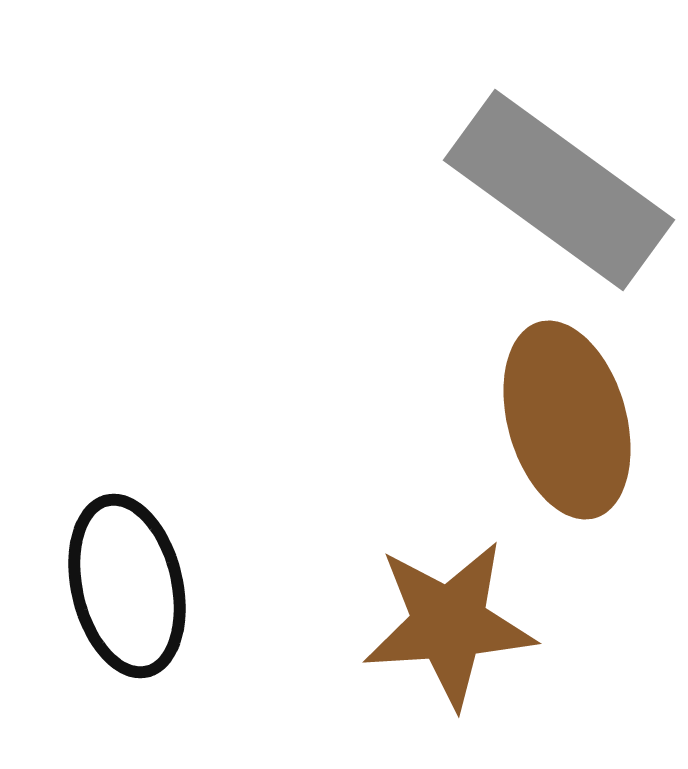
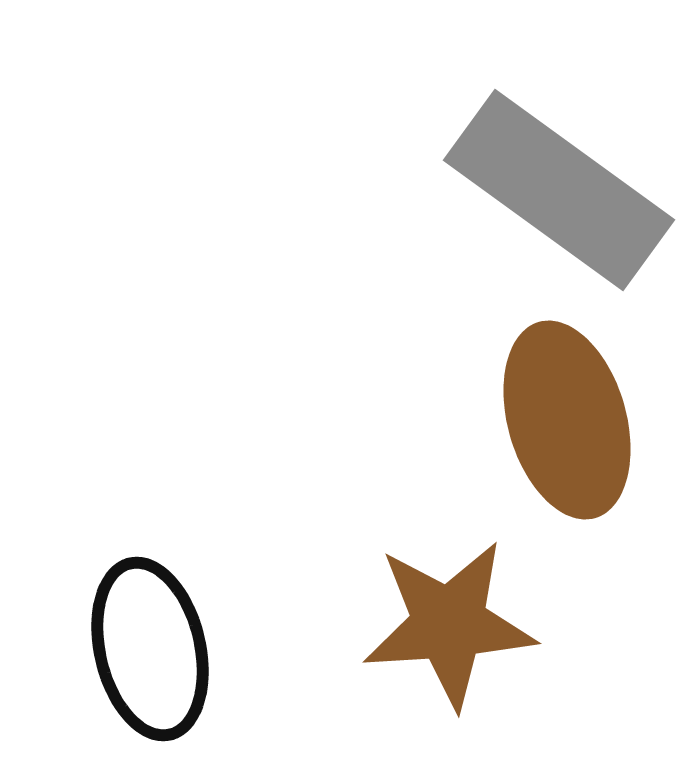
black ellipse: moved 23 px right, 63 px down
